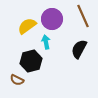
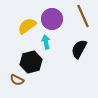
black hexagon: moved 1 px down
